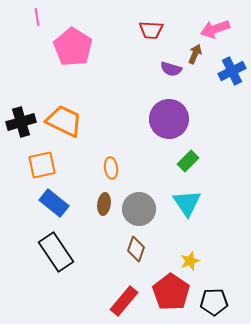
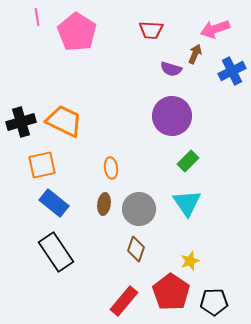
pink pentagon: moved 4 px right, 15 px up
purple circle: moved 3 px right, 3 px up
